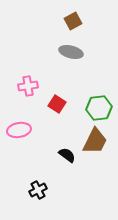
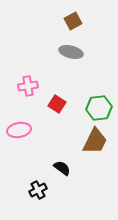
black semicircle: moved 5 px left, 13 px down
